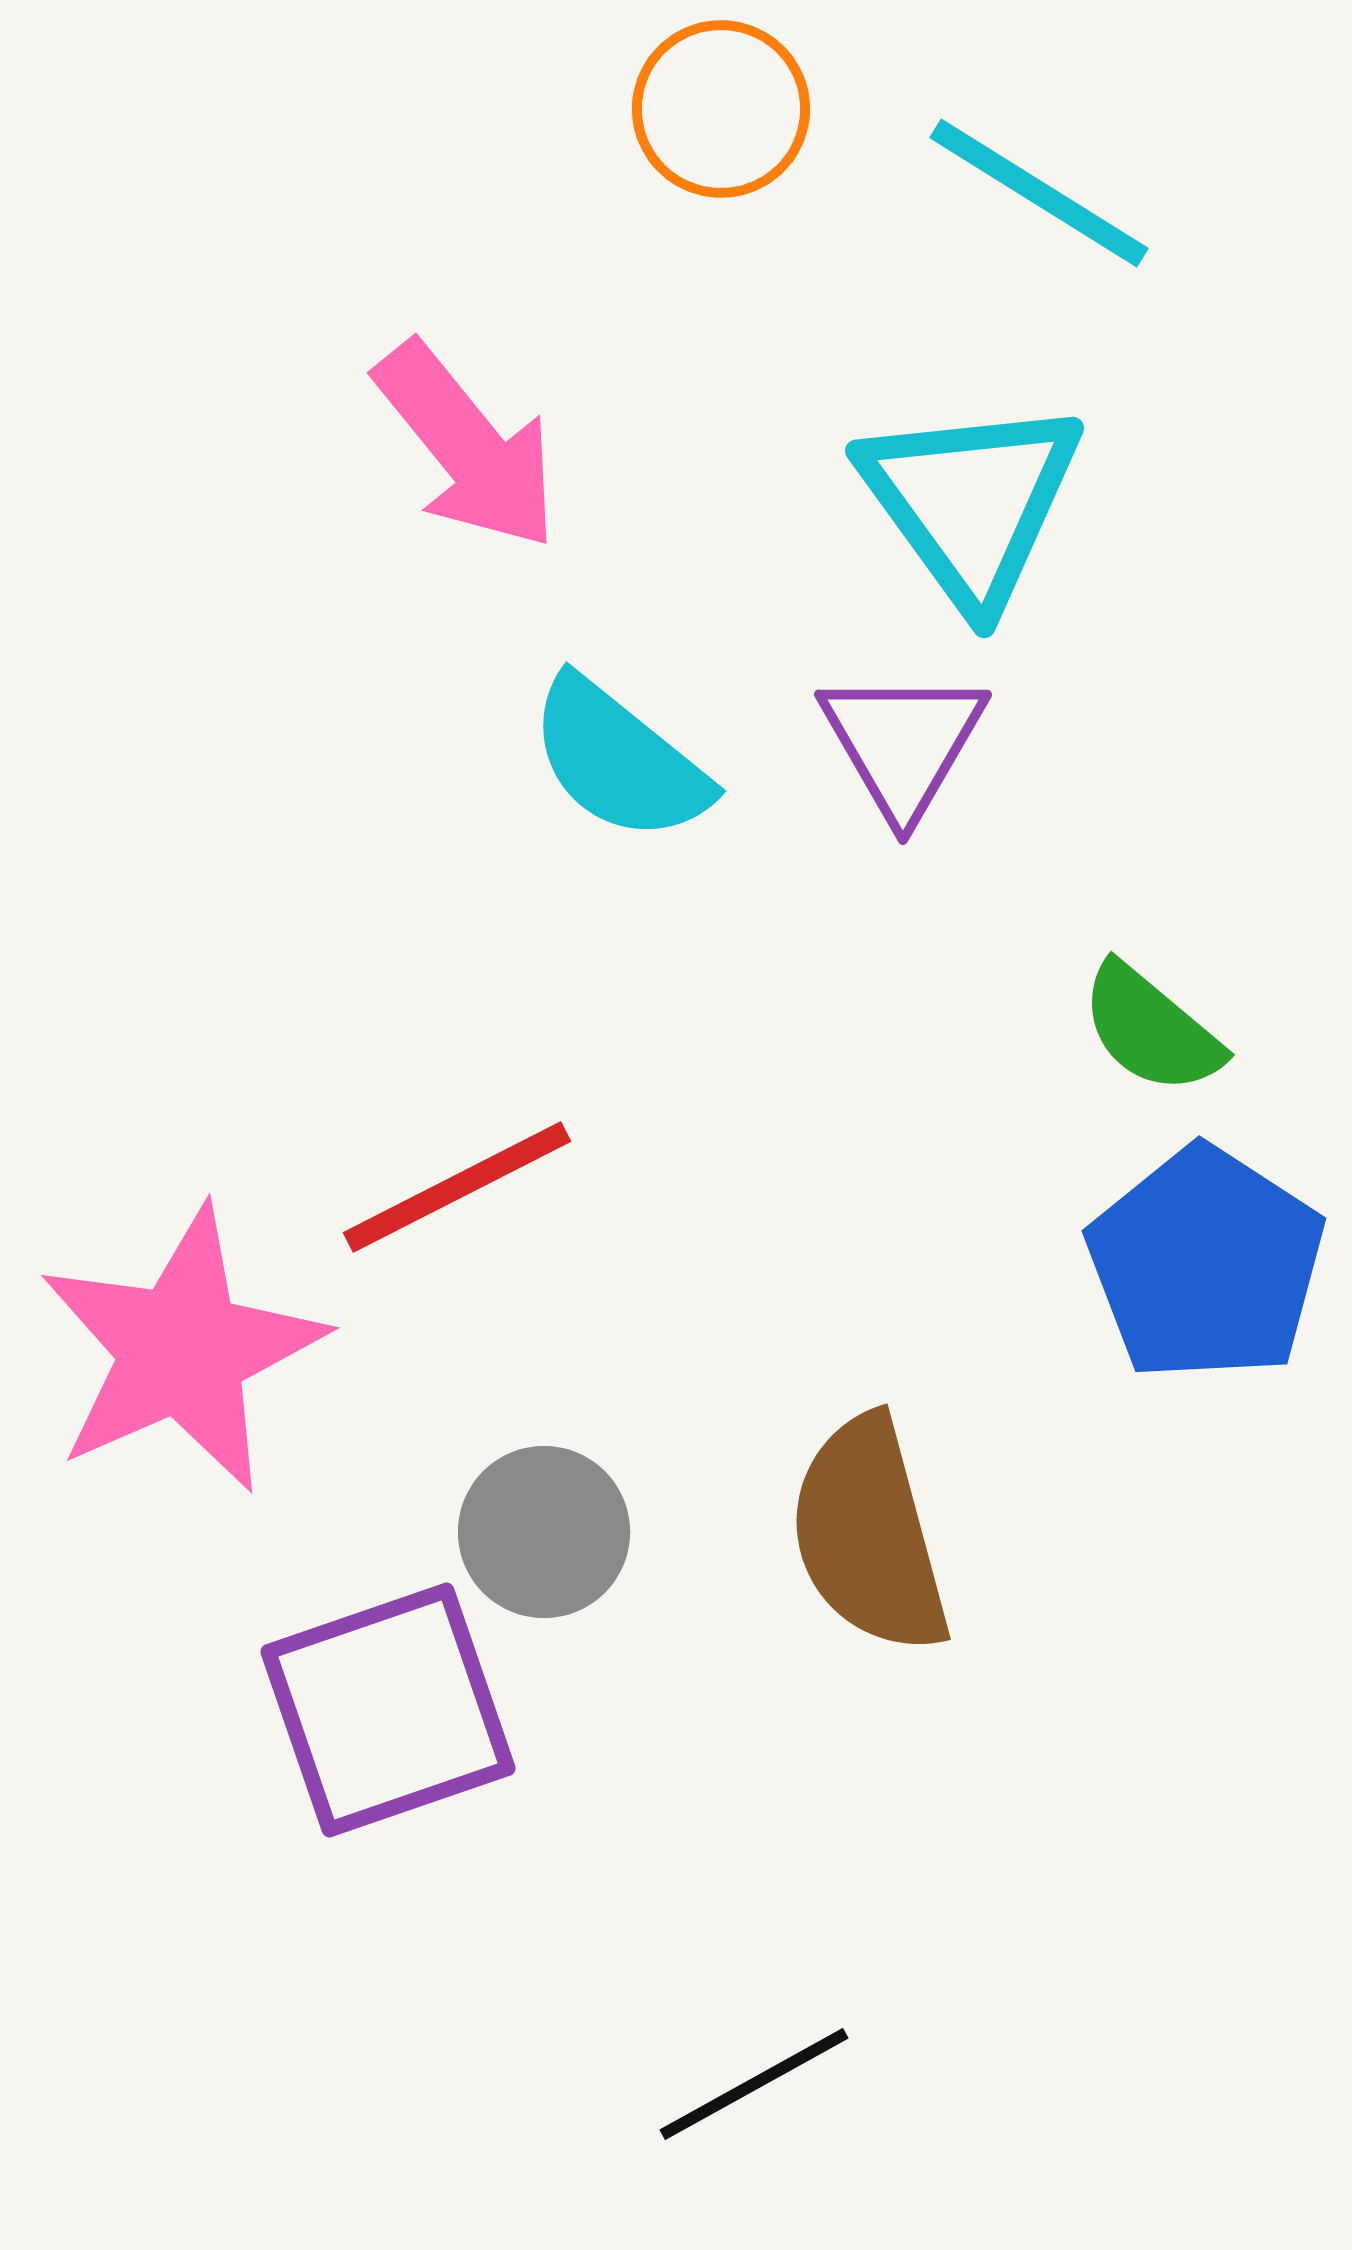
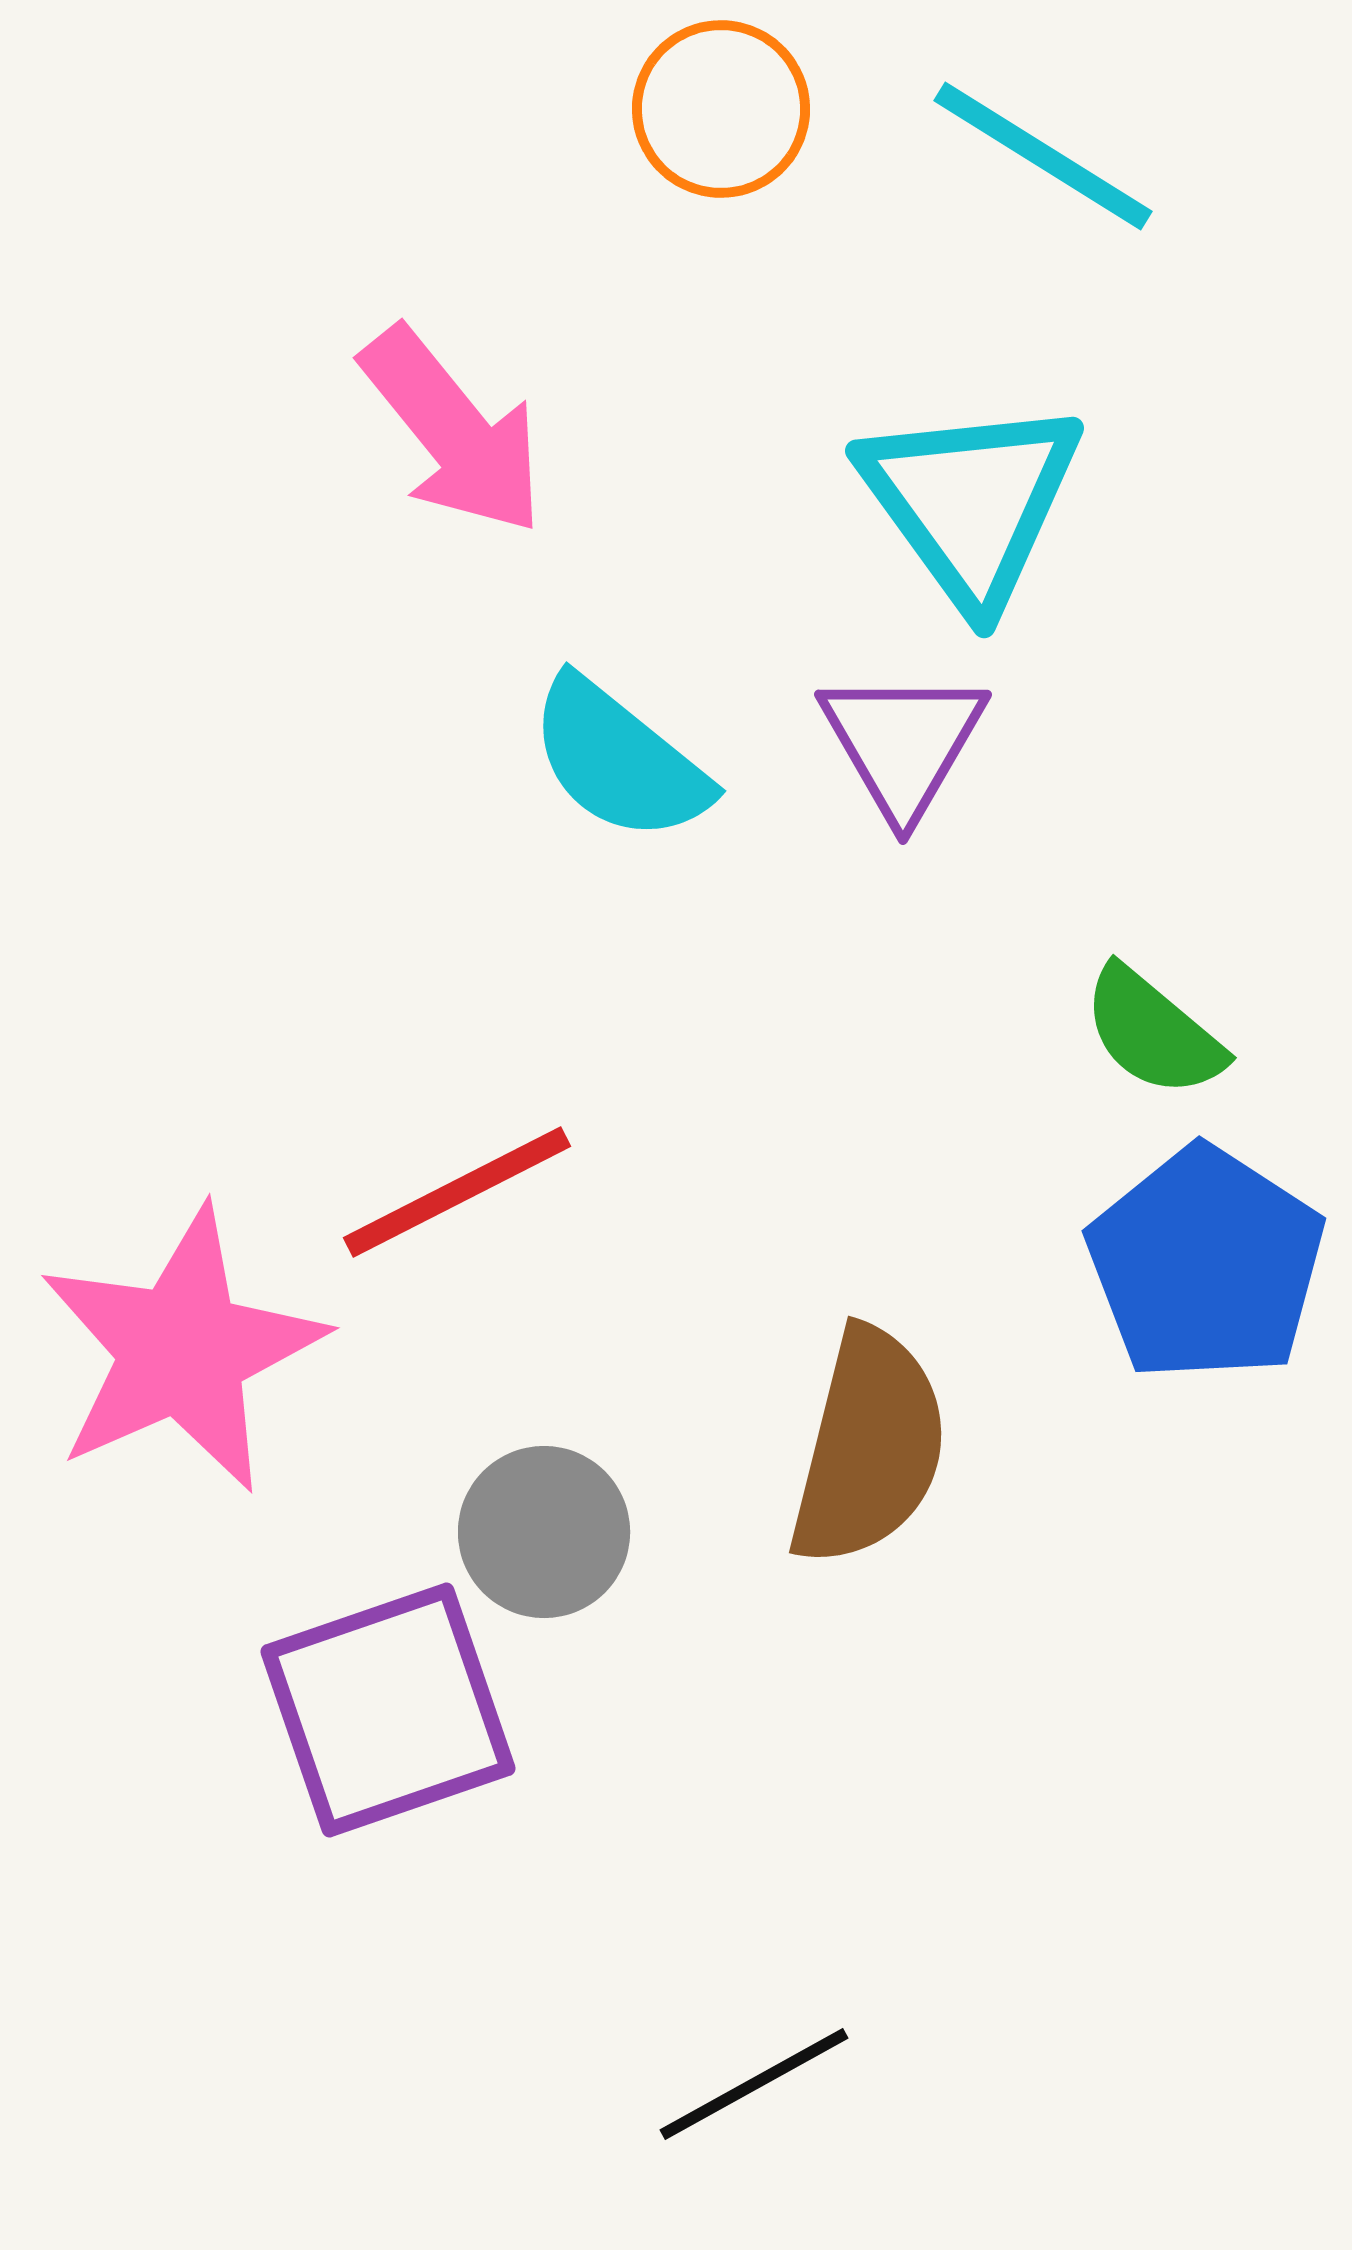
cyan line: moved 4 px right, 37 px up
pink arrow: moved 14 px left, 15 px up
green semicircle: moved 2 px right, 3 px down
red line: moved 5 px down
brown semicircle: moved 88 px up; rotated 151 degrees counterclockwise
